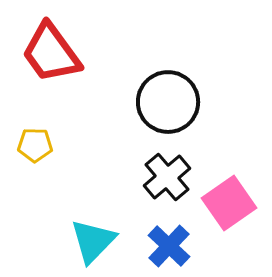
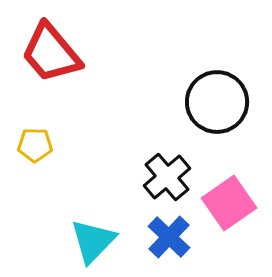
red trapezoid: rotated 4 degrees counterclockwise
black circle: moved 49 px right
blue cross: moved 9 px up
